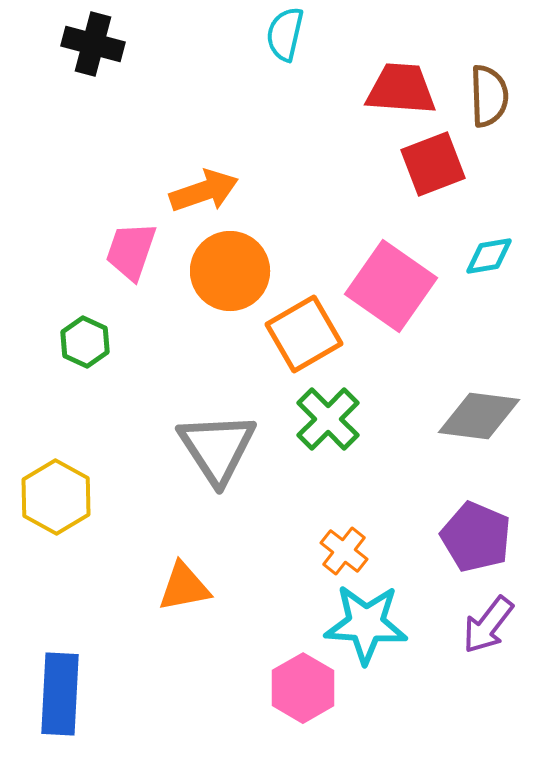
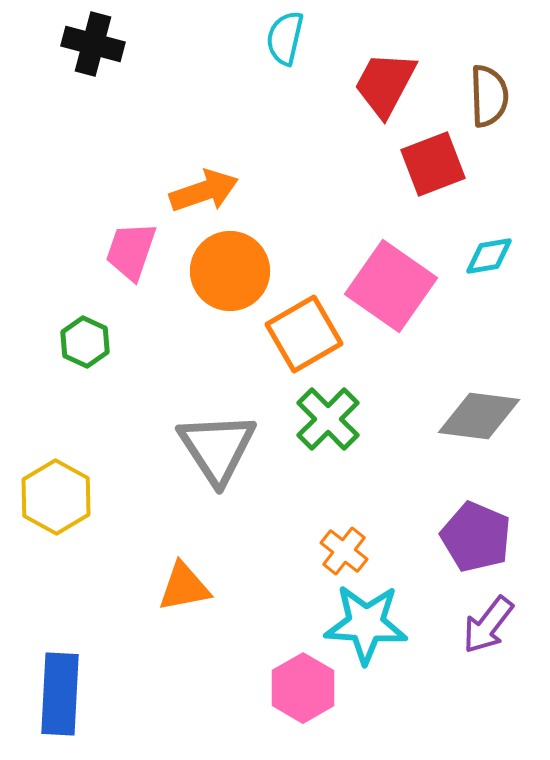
cyan semicircle: moved 4 px down
red trapezoid: moved 16 px left, 5 px up; rotated 66 degrees counterclockwise
